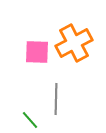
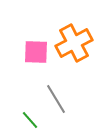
pink square: moved 1 px left
gray line: rotated 32 degrees counterclockwise
